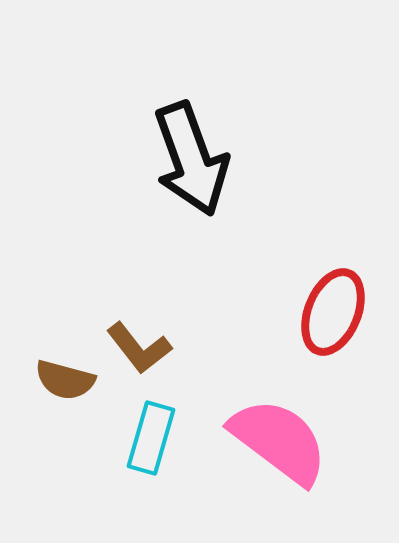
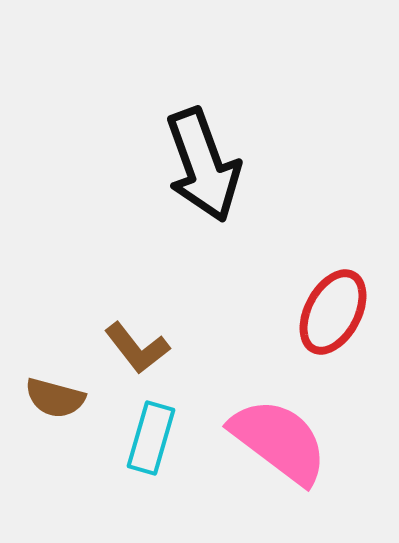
black arrow: moved 12 px right, 6 px down
red ellipse: rotated 6 degrees clockwise
brown L-shape: moved 2 px left
brown semicircle: moved 10 px left, 18 px down
